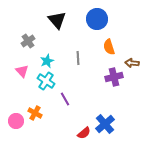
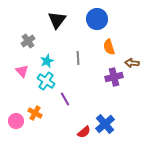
black triangle: rotated 18 degrees clockwise
red semicircle: moved 1 px up
